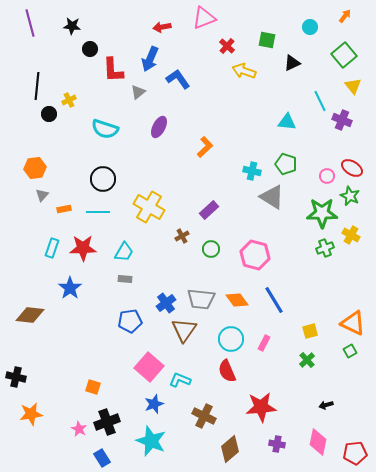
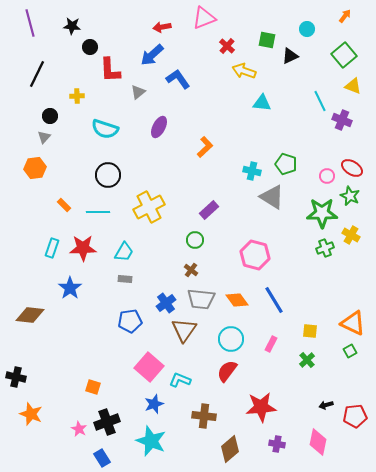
cyan circle at (310, 27): moved 3 px left, 2 px down
black circle at (90, 49): moved 2 px up
blue arrow at (150, 59): moved 2 px right, 4 px up; rotated 25 degrees clockwise
black triangle at (292, 63): moved 2 px left, 7 px up
red L-shape at (113, 70): moved 3 px left
black line at (37, 86): moved 12 px up; rotated 20 degrees clockwise
yellow triangle at (353, 86): rotated 30 degrees counterclockwise
yellow cross at (69, 100): moved 8 px right, 4 px up; rotated 24 degrees clockwise
black circle at (49, 114): moved 1 px right, 2 px down
cyan triangle at (287, 122): moved 25 px left, 19 px up
black circle at (103, 179): moved 5 px right, 4 px up
gray triangle at (42, 195): moved 2 px right, 58 px up
yellow cross at (149, 207): rotated 32 degrees clockwise
orange rectangle at (64, 209): moved 4 px up; rotated 56 degrees clockwise
brown cross at (182, 236): moved 9 px right, 34 px down; rotated 24 degrees counterclockwise
green circle at (211, 249): moved 16 px left, 9 px up
yellow square at (310, 331): rotated 21 degrees clockwise
pink rectangle at (264, 343): moved 7 px right, 1 px down
red semicircle at (227, 371): rotated 60 degrees clockwise
orange star at (31, 414): rotated 30 degrees clockwise
brown cross at (204, 416): rotated 20 degrees counterclockwise
red pentagon at (355, 453): moved 37 px up
